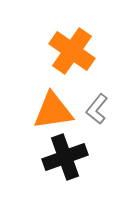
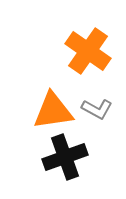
orange cross: moved 16 px right
gray L-shape: rotated 100 degrees counterclockwise
